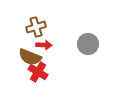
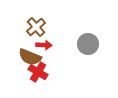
brown cross: rotated 24 degrees counterclockwise
